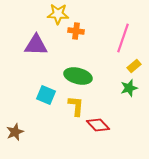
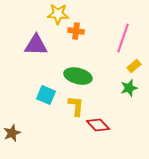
brown star: moved 3 px left, 1 px down
